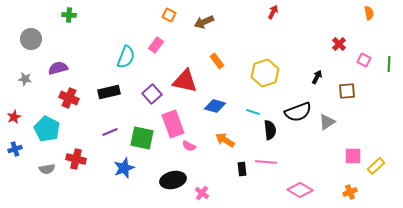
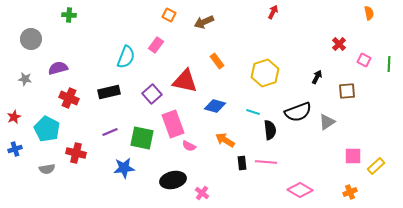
red cross at (76, 159): moved 6 px up
blue star at (124, 168): rotated 15 degrees clockwise
black rectangle at (242, 169): moved 6 px up
